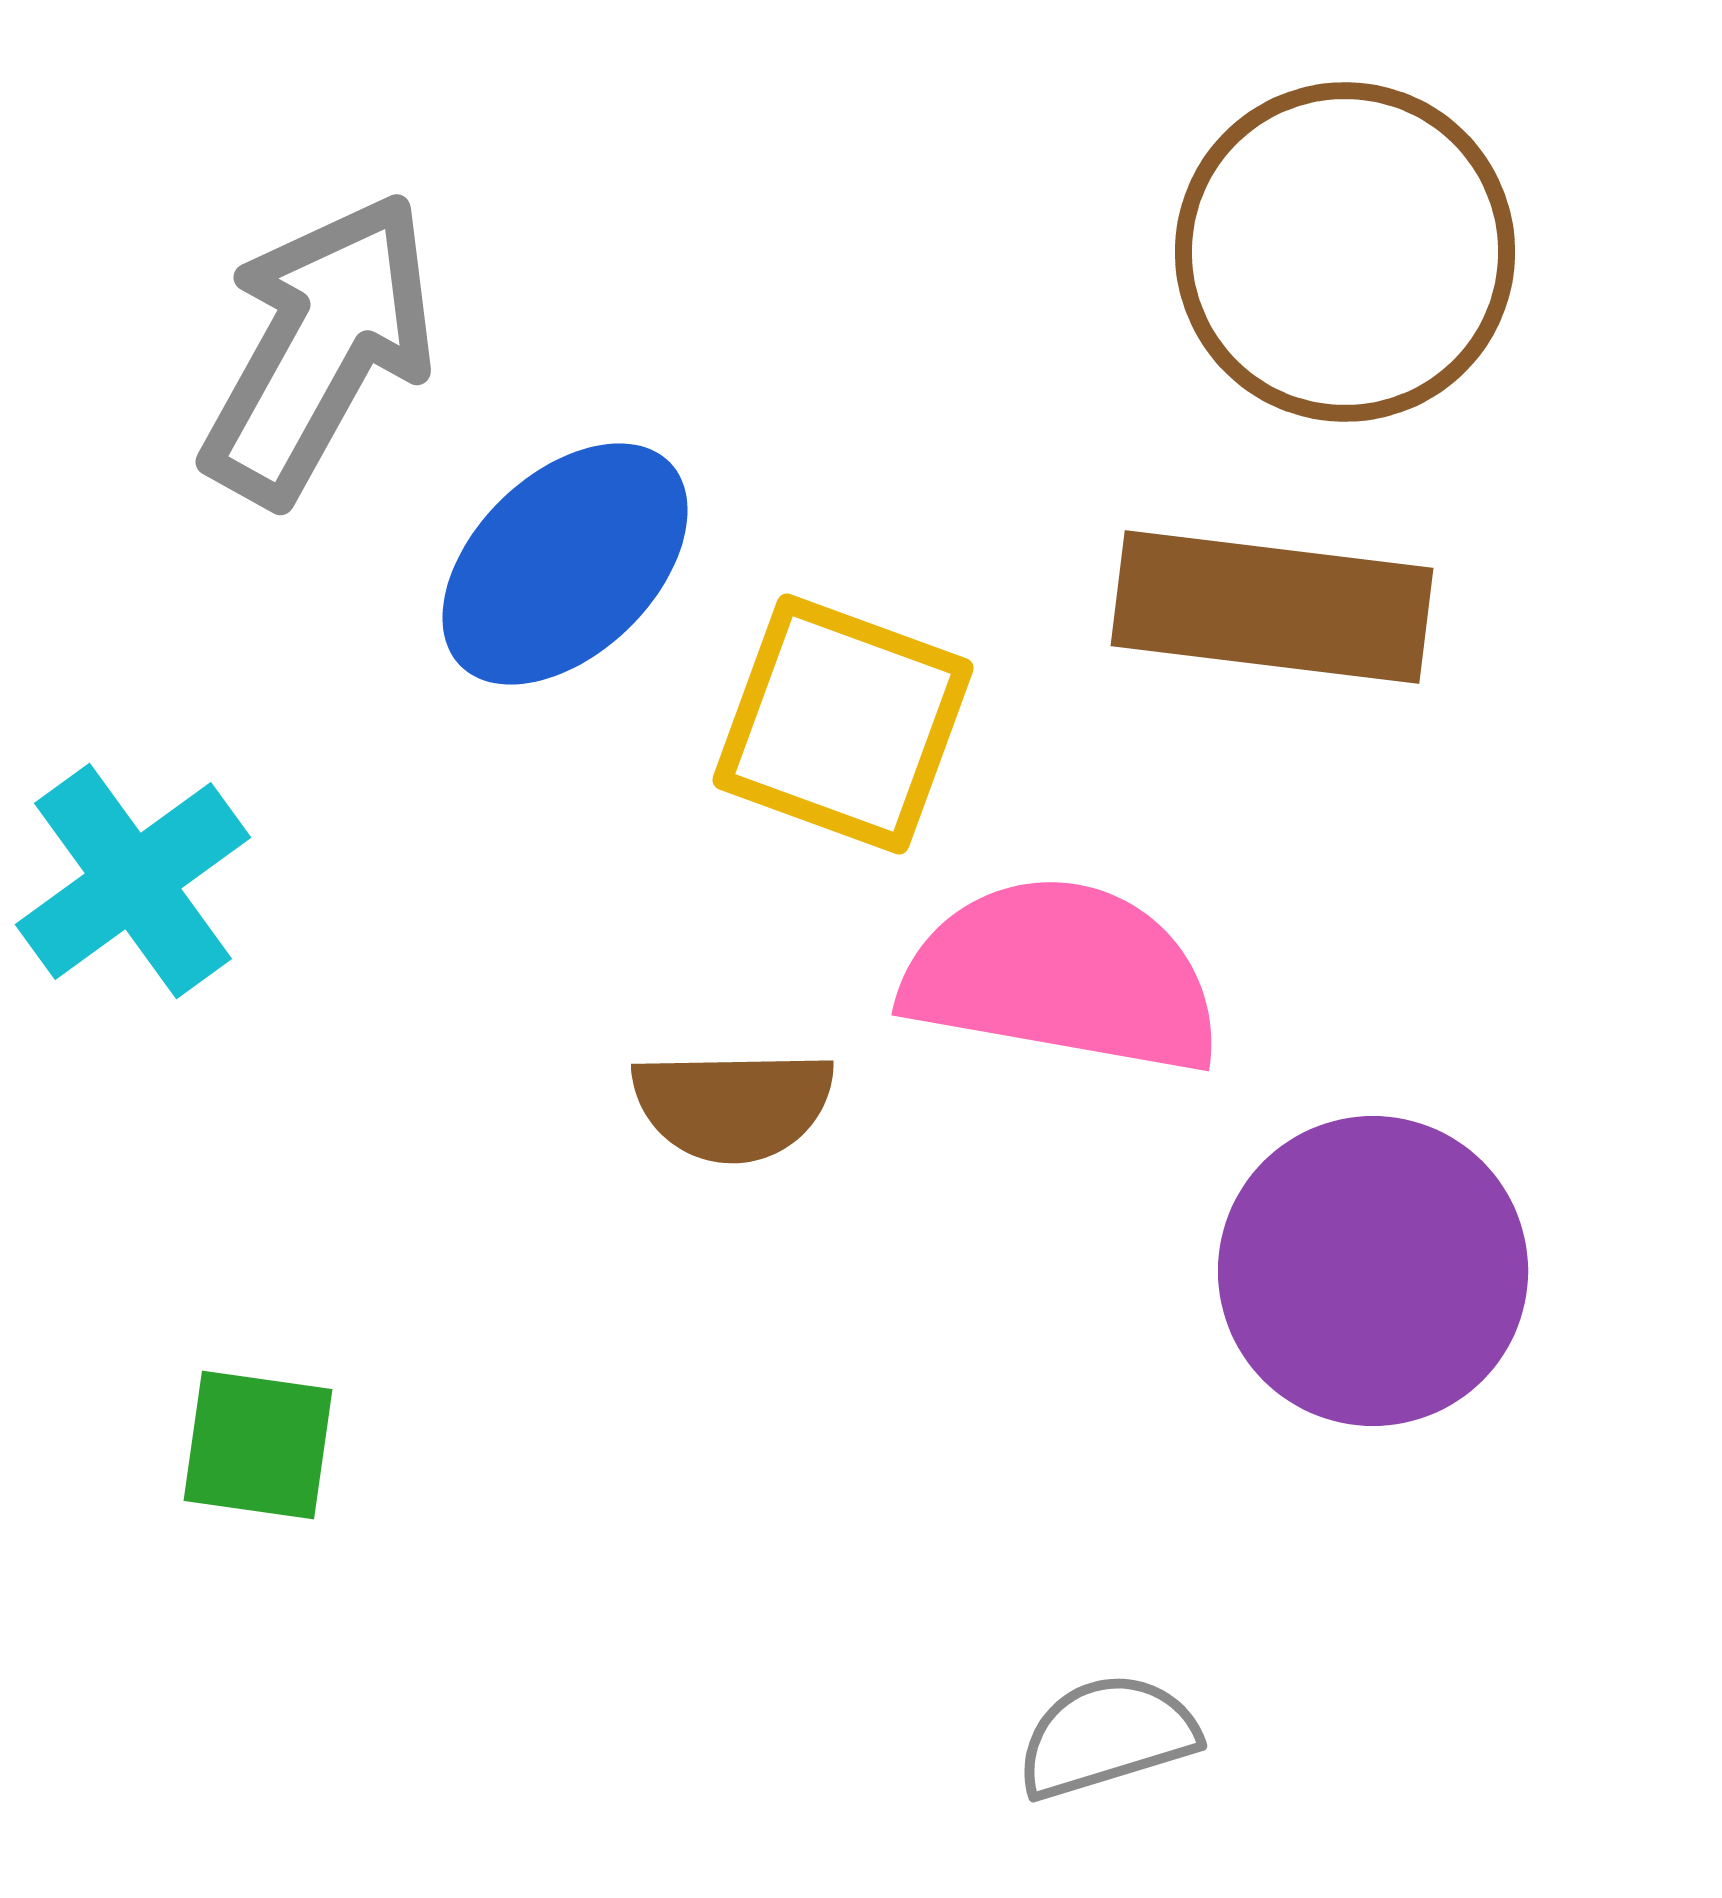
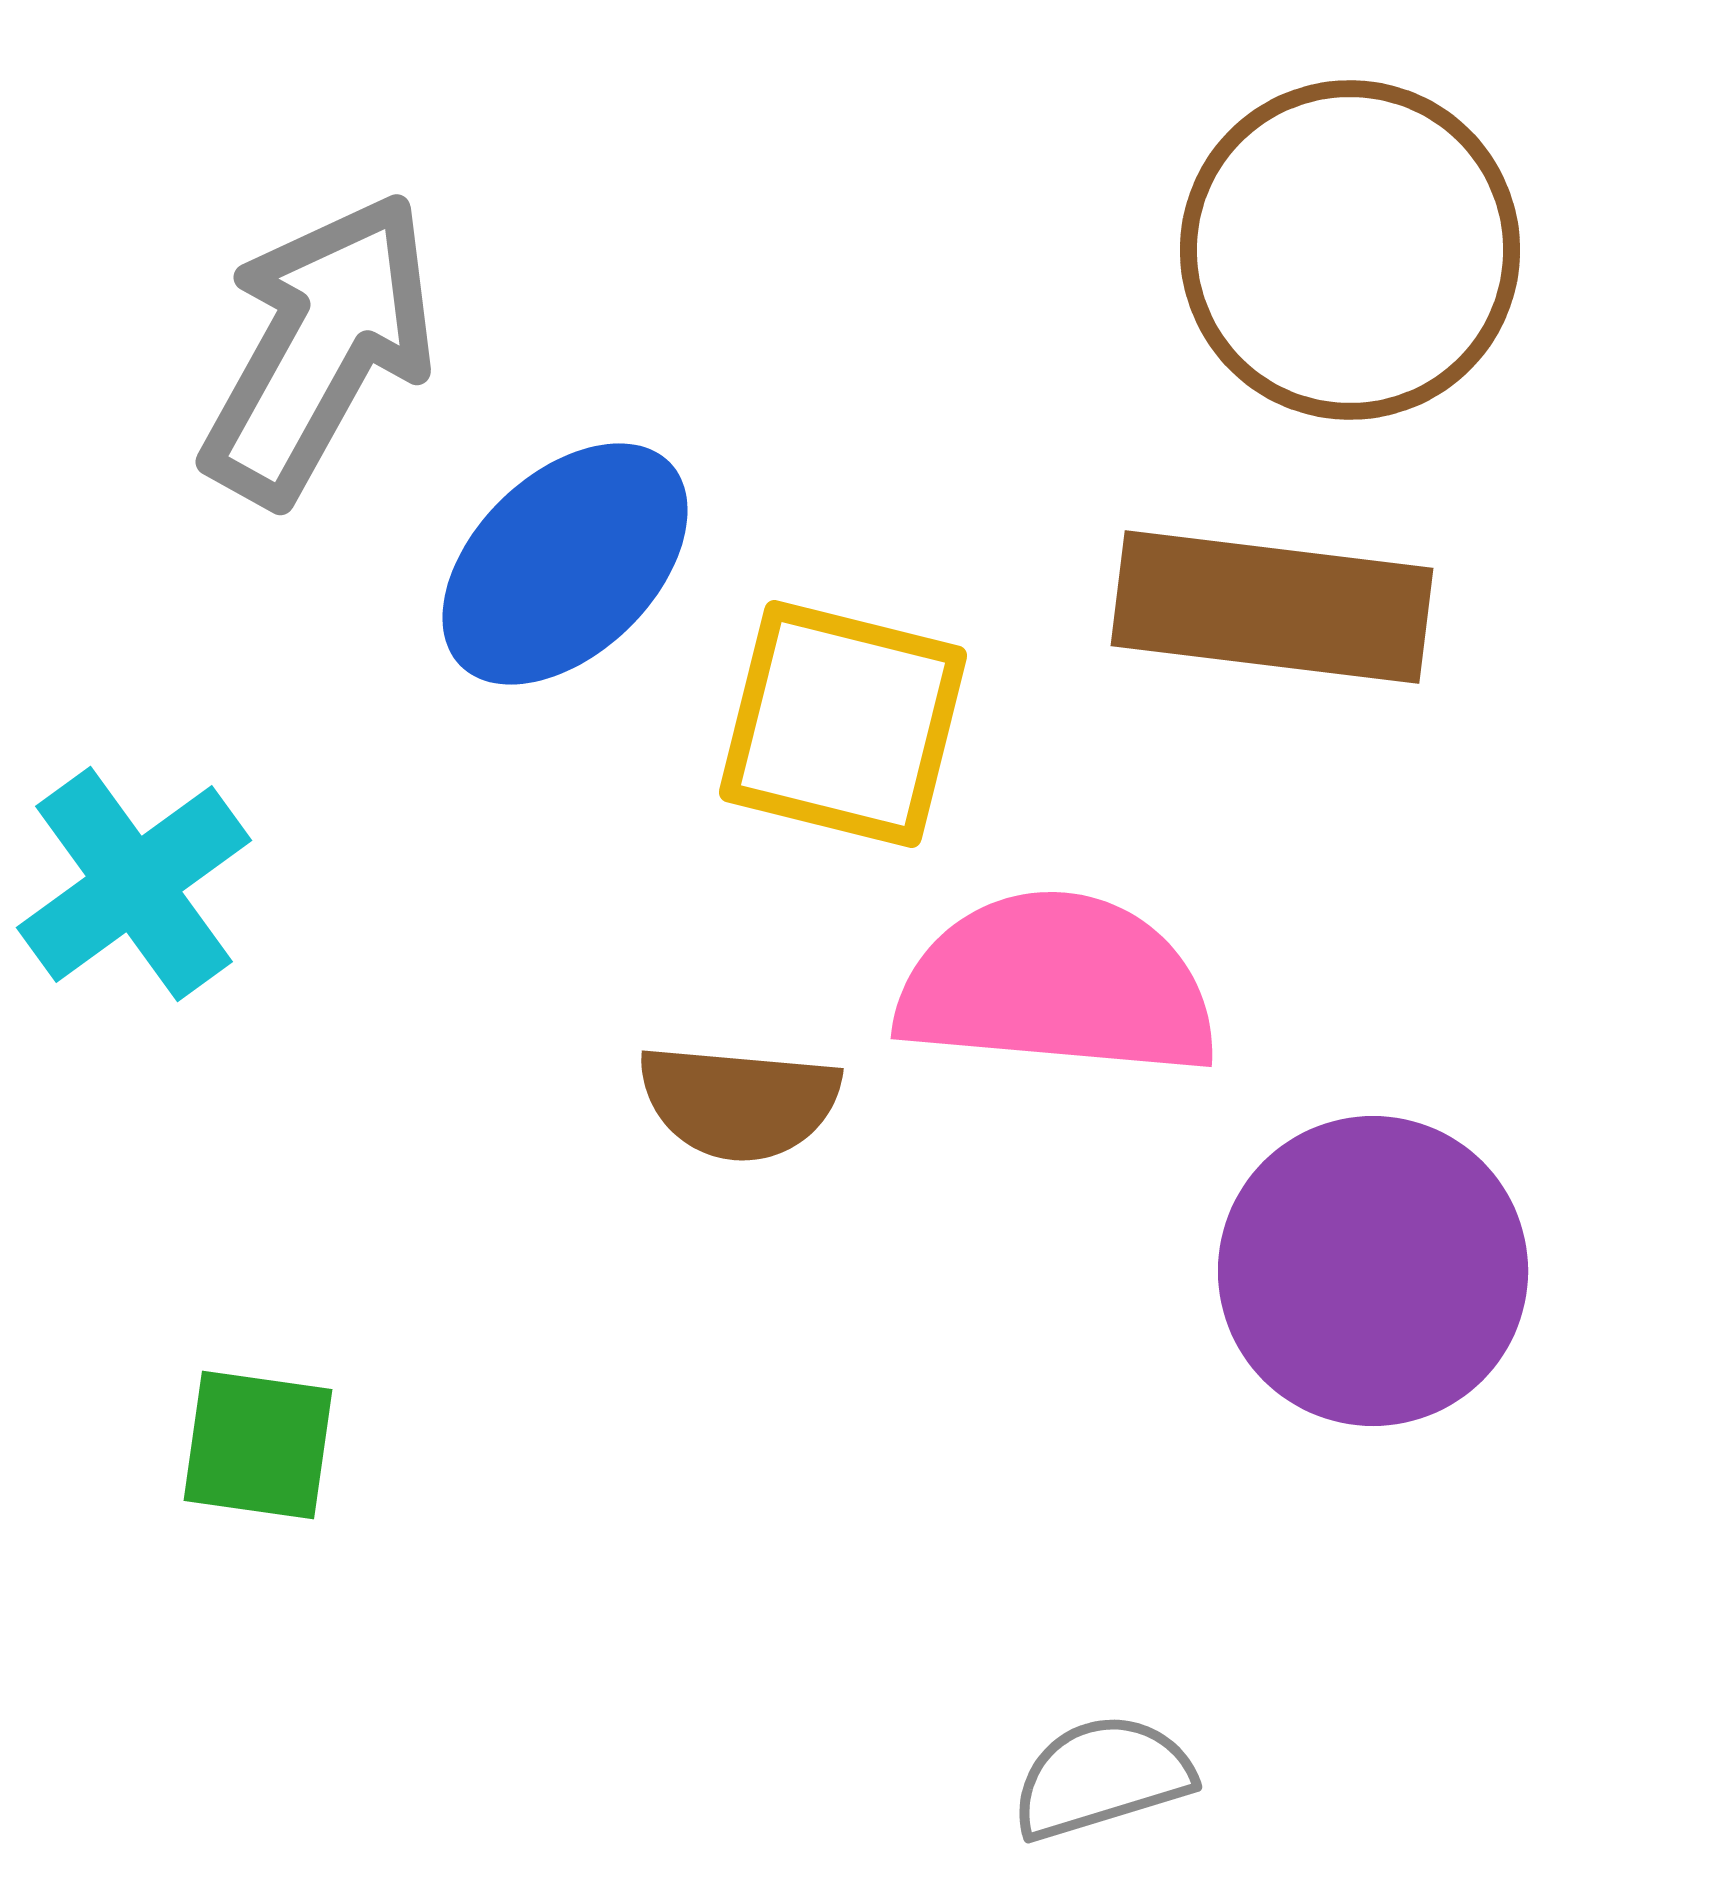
brown circle: moved 5 px right, 2 px up
yellow square: rotated 6 degrees counterclockwise
cyan cross: moved 1 px right, 3 px down
pink semicircle: moved 5 px left, 9 px down; rotated 5 degrees counterclockwise
brown semicircle: moved 6 px right, 3 px up; rotated 6 degrees clockwise
gray semicircle: moved 5 px left, 41 px down
